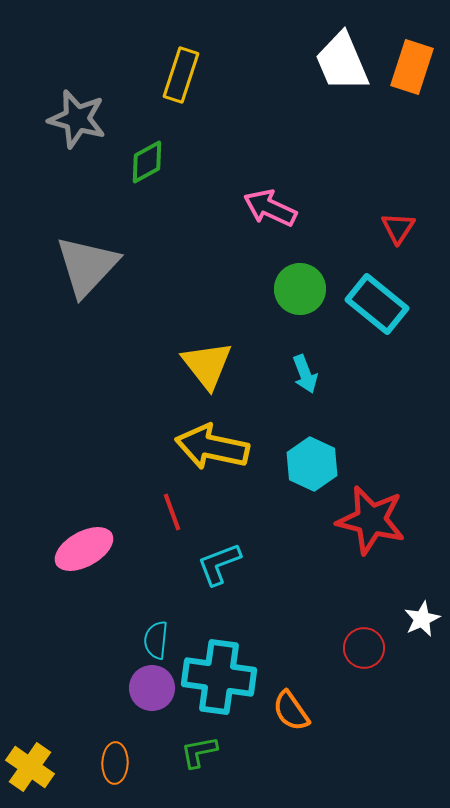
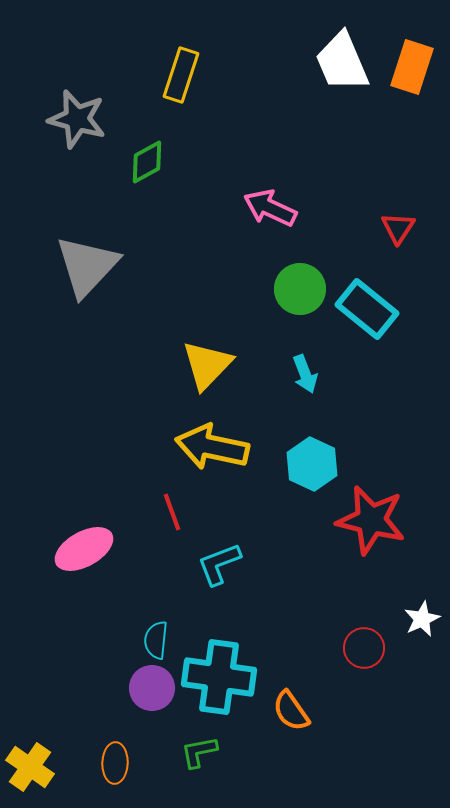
cyan rectangle: moved 10 px left, 5 px down
yellow triangle: rotated 22 degrees clockwise
